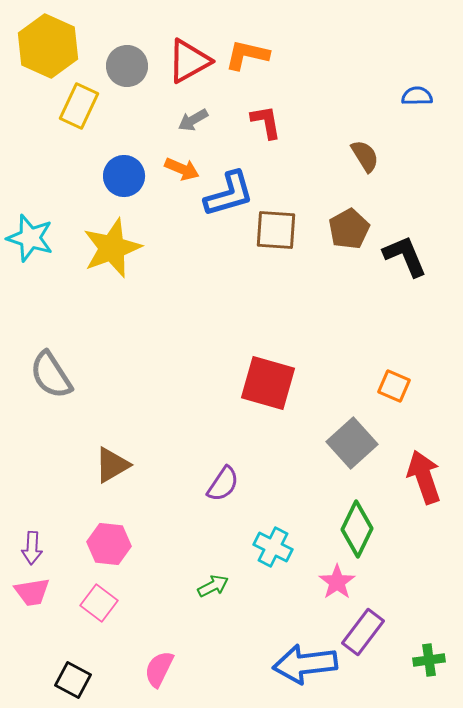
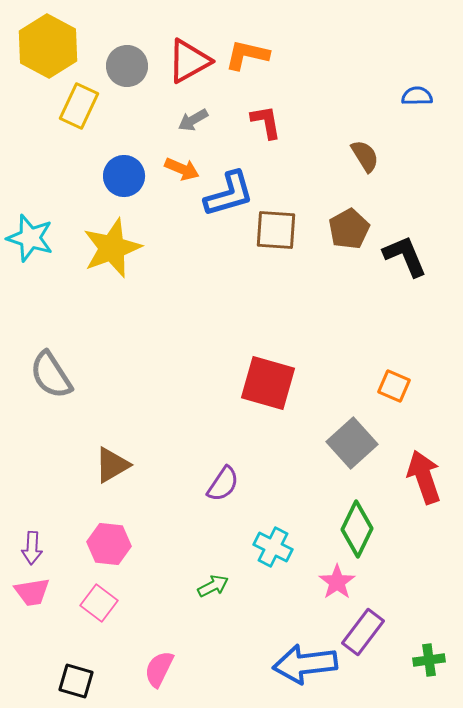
yellow hexagon: rotated 4 degrees clockwise
black square: moved 3 px right, 1 px down; rotated 12 degrees counterclockwise
